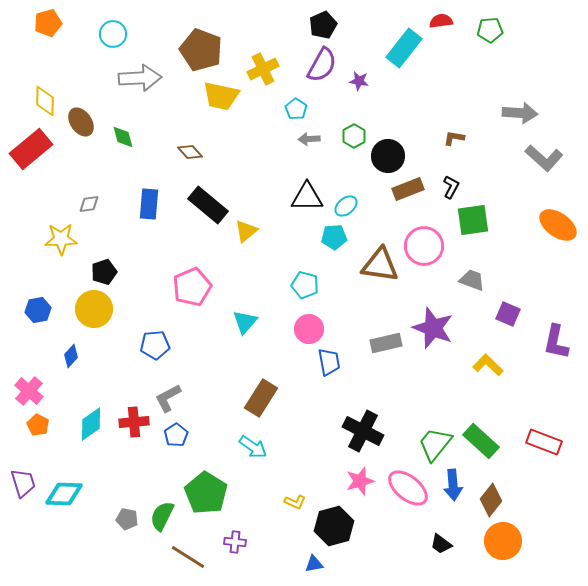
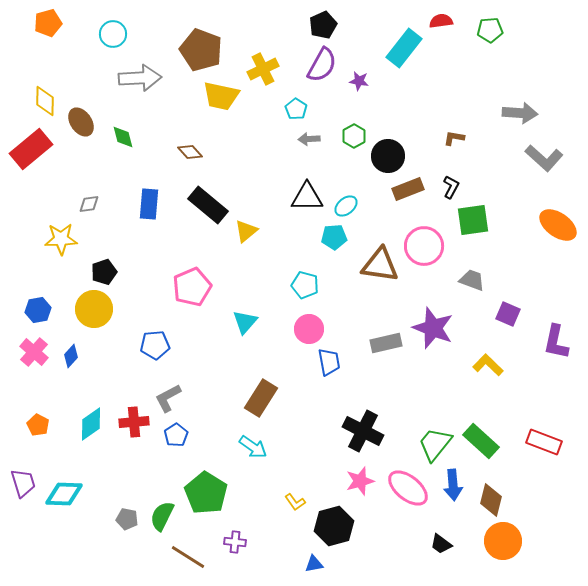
pink cross at (29, 391): moved 5 px right, 39 px up
brown diamond at (491, 500): rotated 24 degrees counterclockwise
yellow L-shape at (295, 502): rotated 30 degrees clockwise
